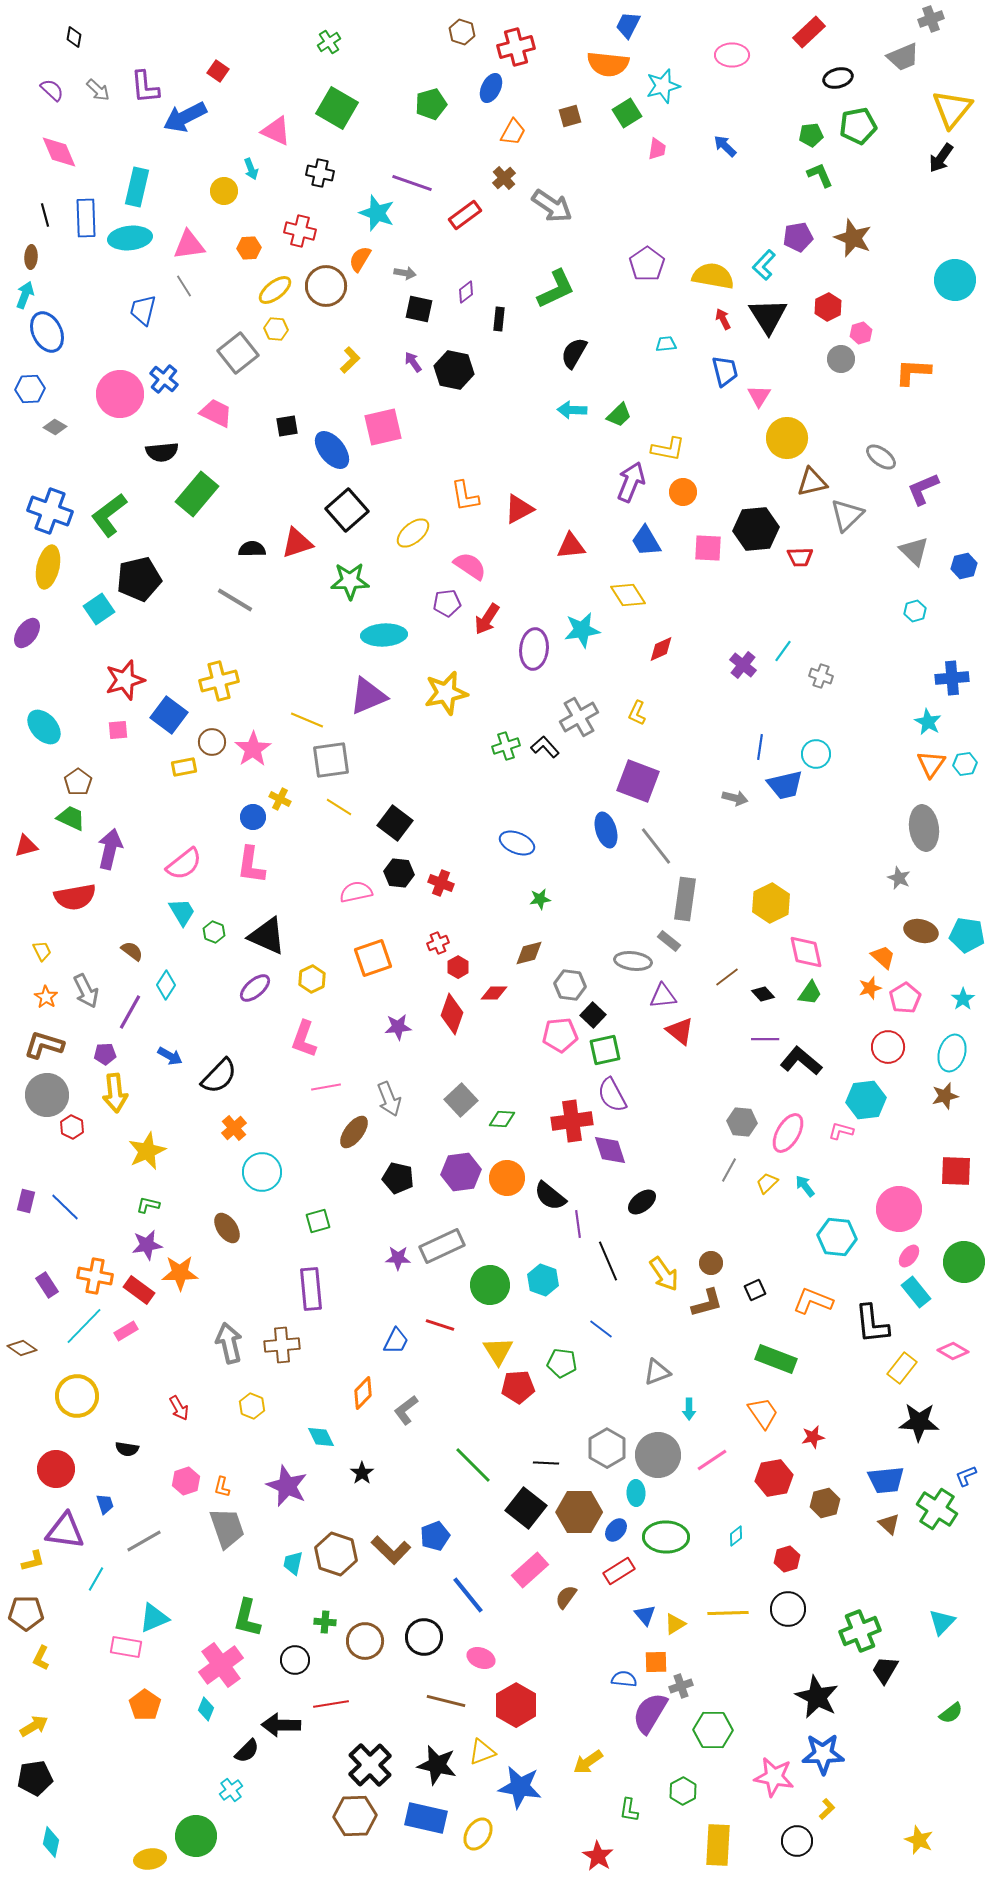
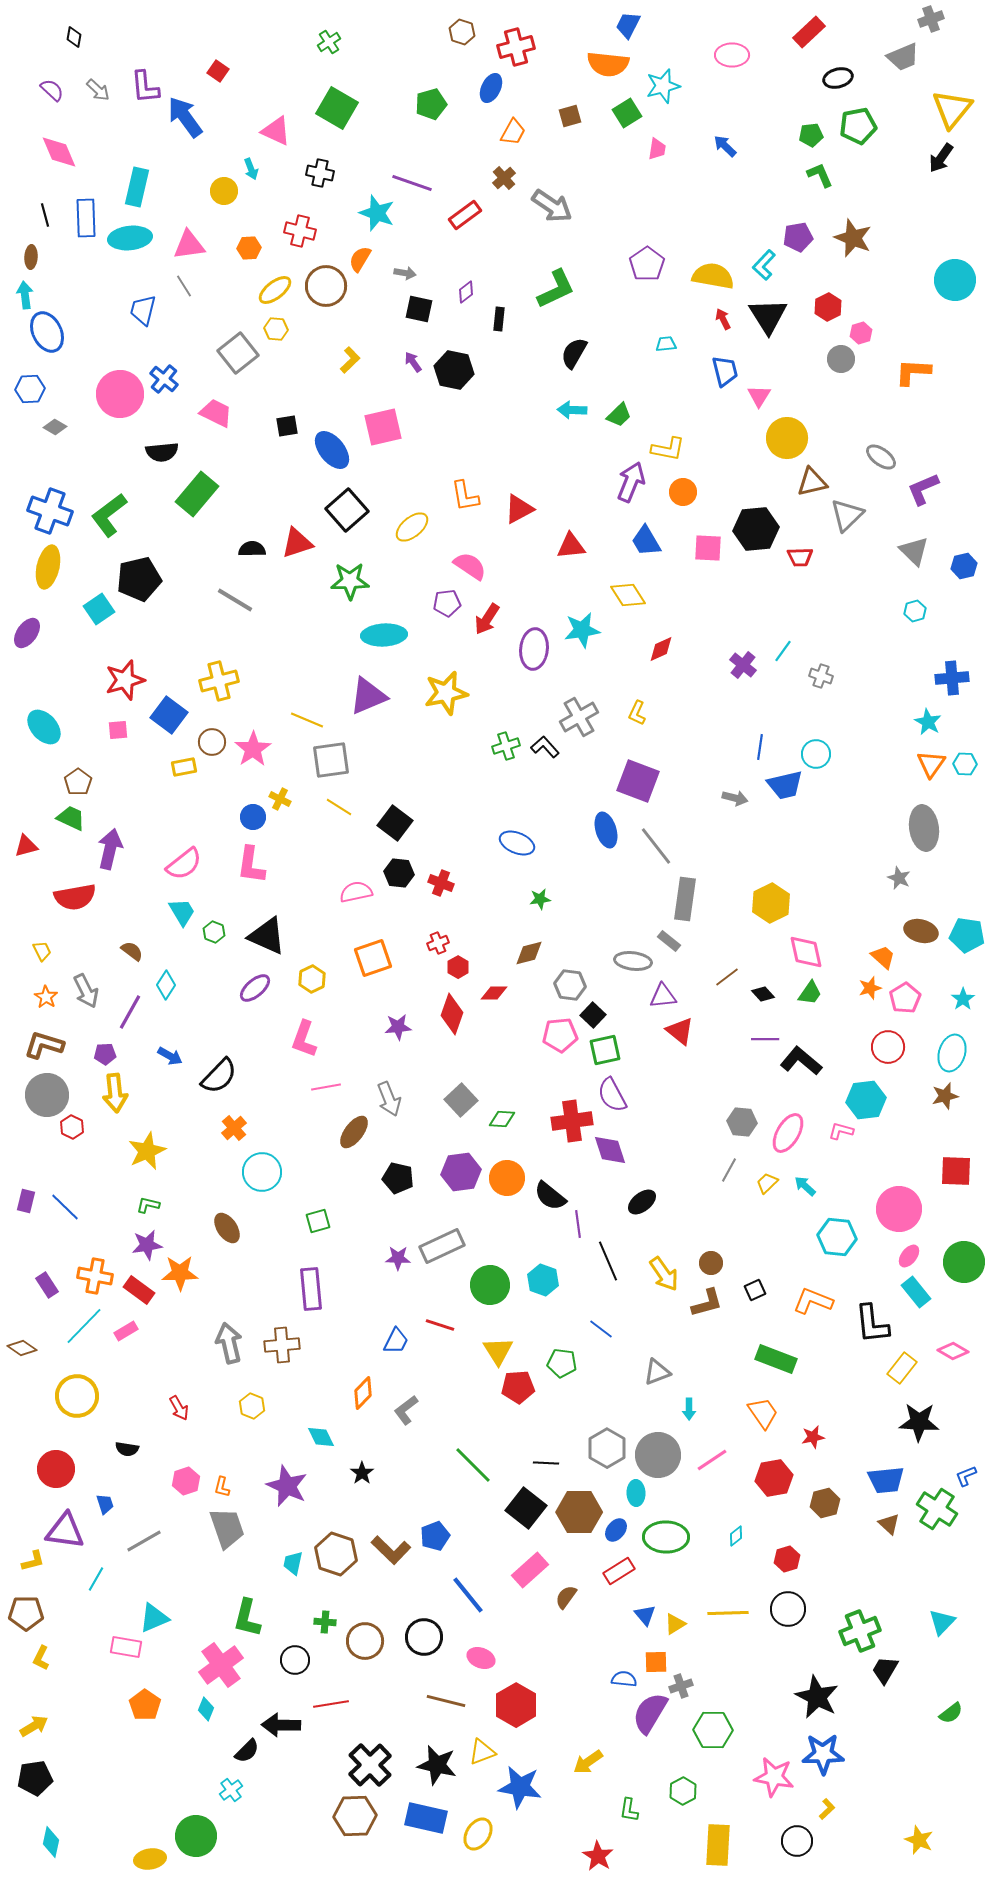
blue arrow at (185, 117): rotated 81 degrees clockwise
cyan arrow at (25, 295): rotated 28 degrees counterclockwise
yellow ellipse at (413, 533): moved 1 px left, 6 px up
cyan hexagon at (965, 764): rotated 10 degrees clockwise
cyan arrow at (805, 1186): rotated 10 degrees counterclockwise
